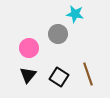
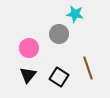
gray circle: moved 1 px right
brown line: moved 6 px up
